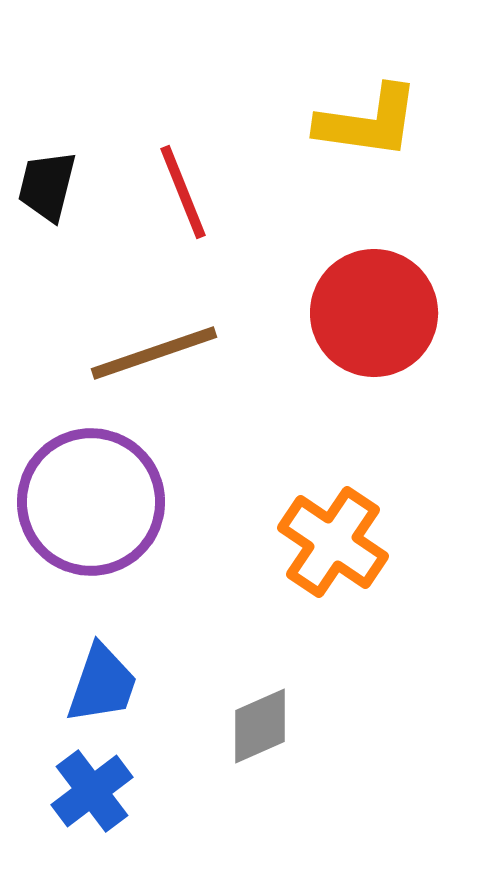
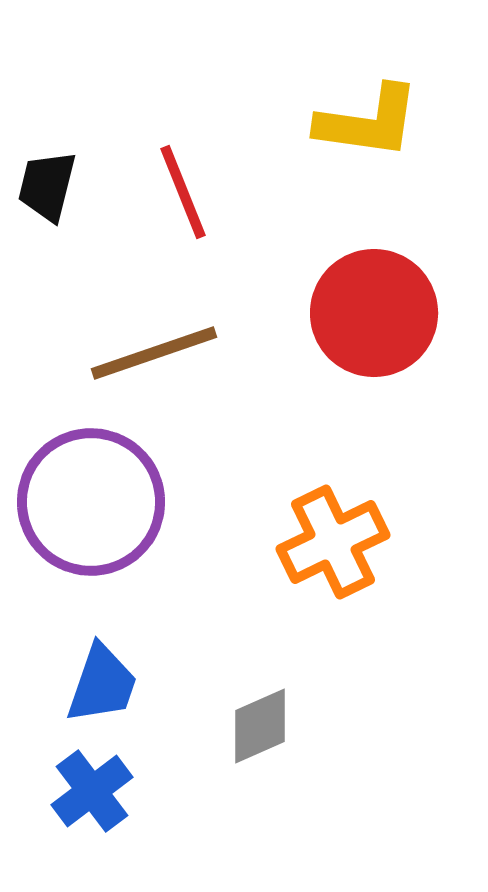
orange cross: rotated 30 degrees clockwise
